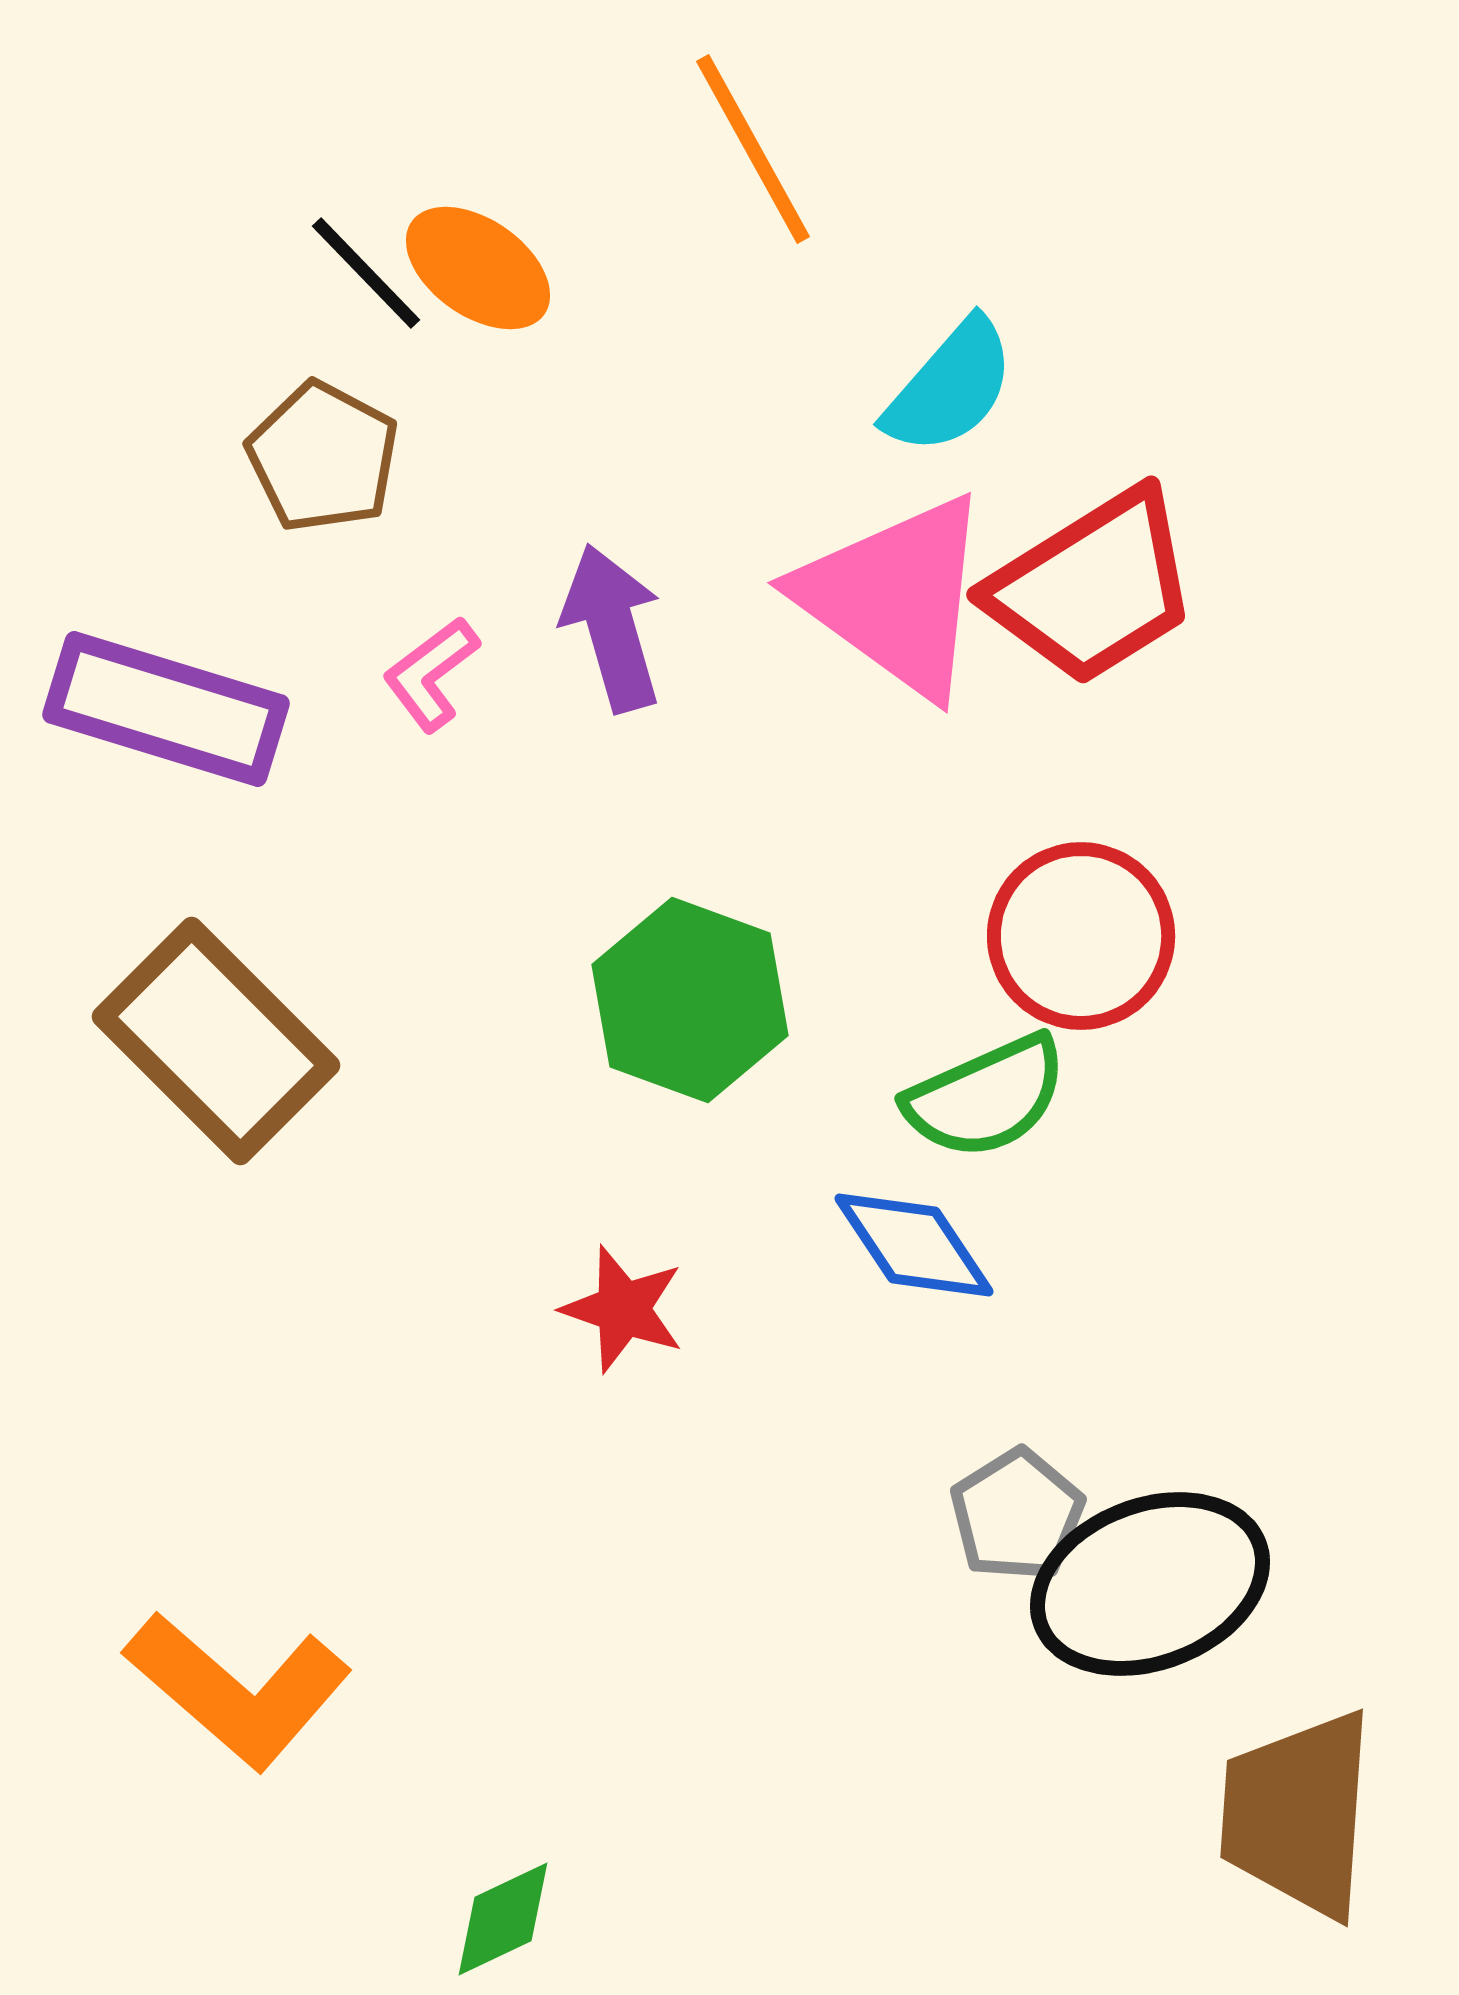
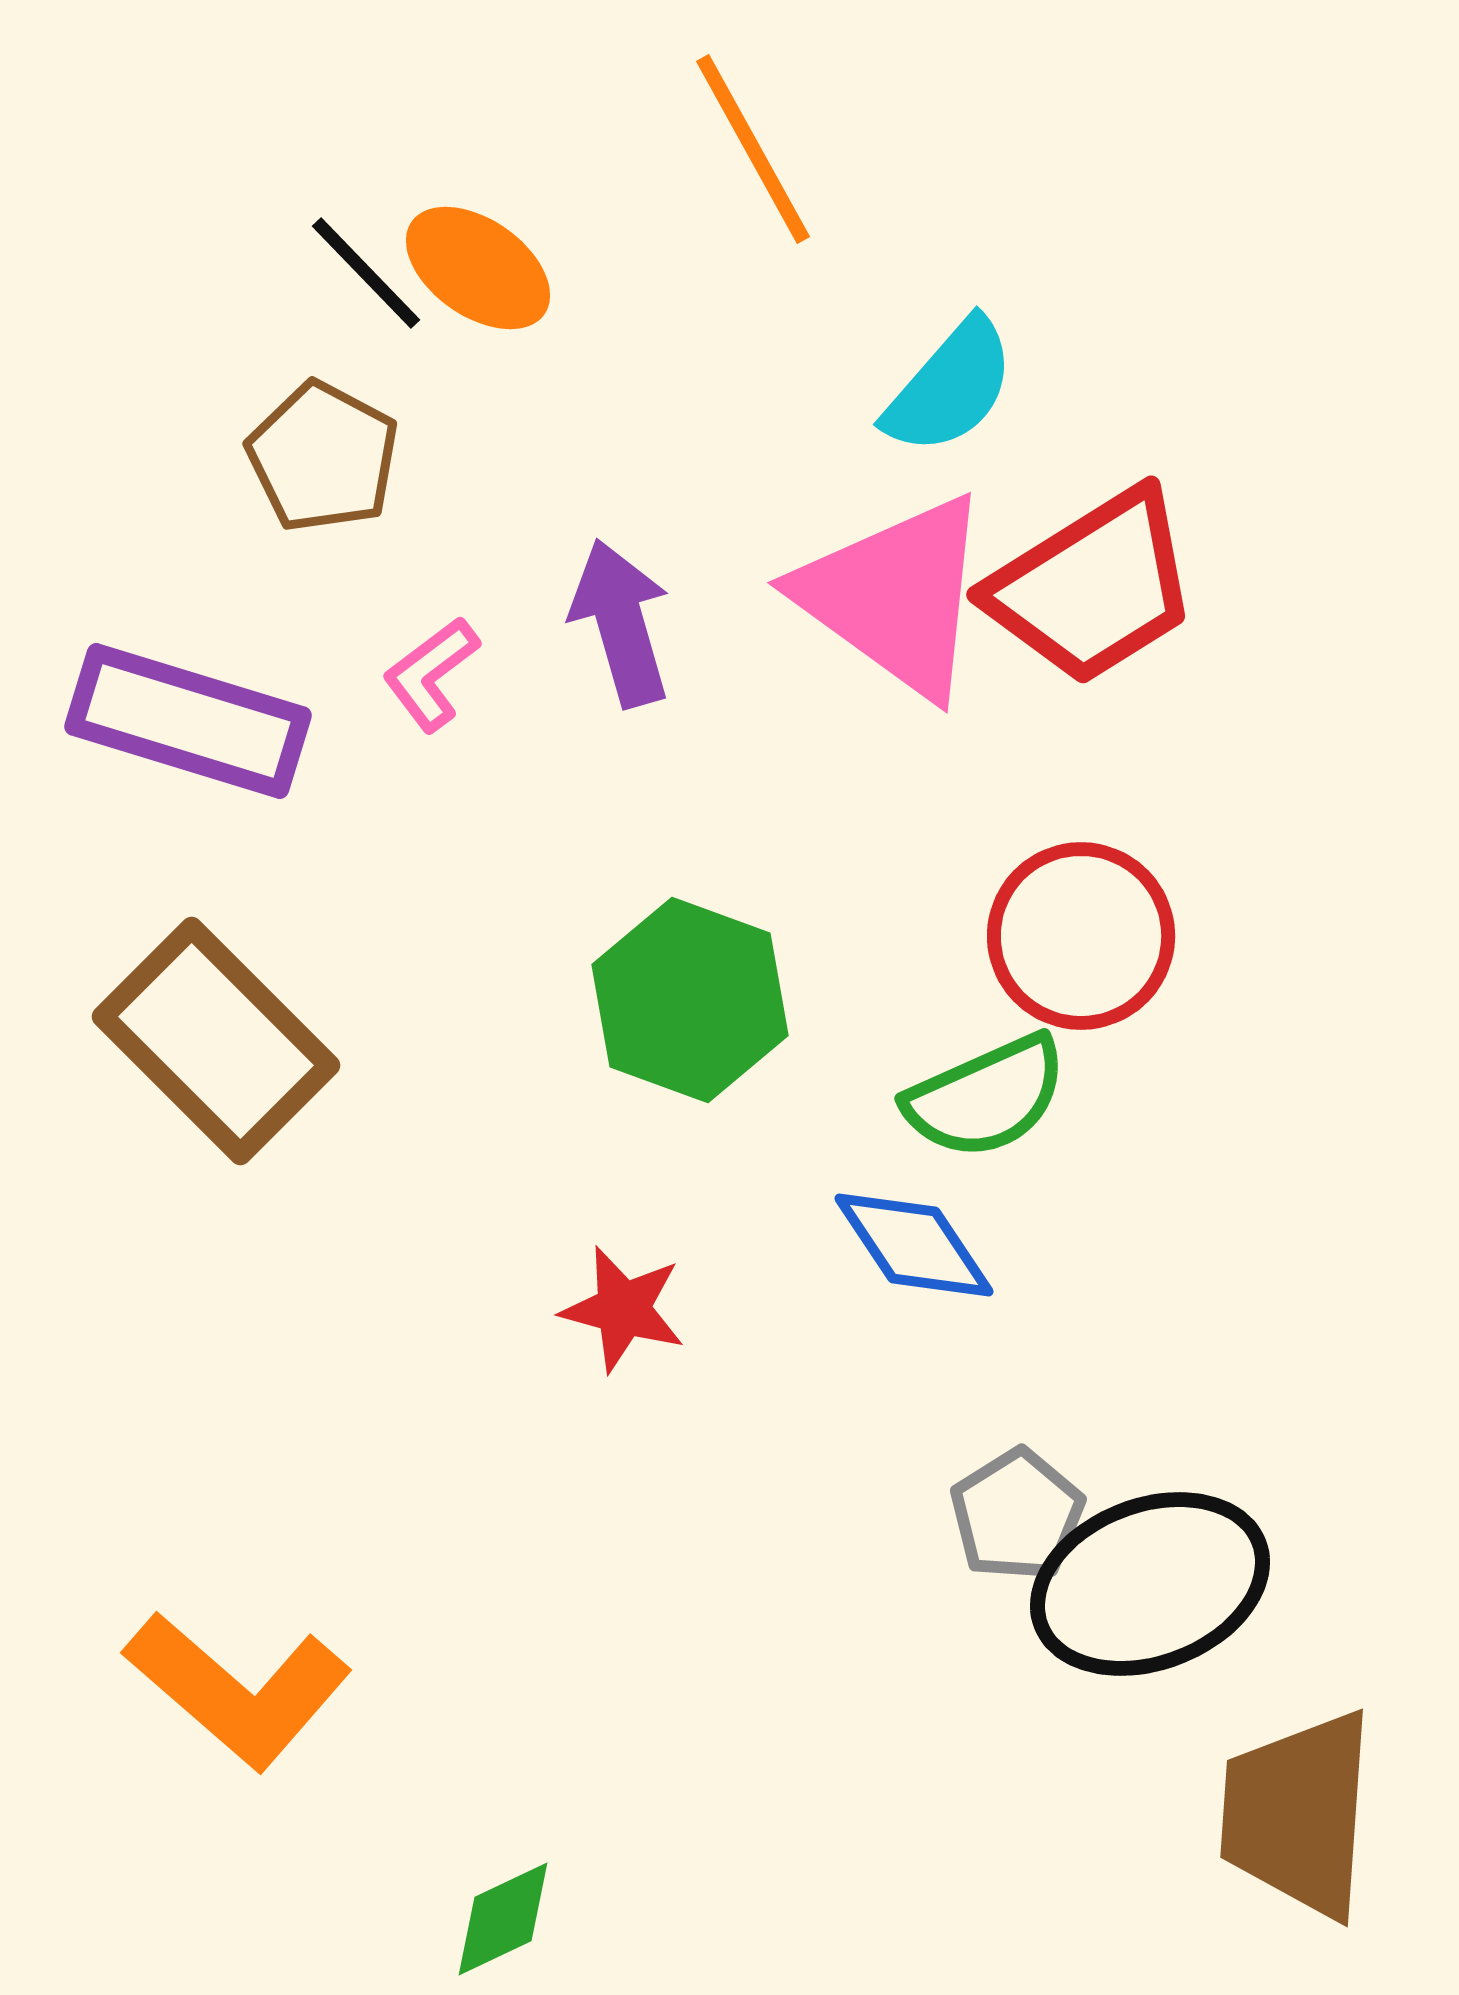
purple arrow: moved 9 px right, 5 px up
purple rectangle: moved 22 px right, 12 px down
red star: rotated 4 degrees counterclockwise
